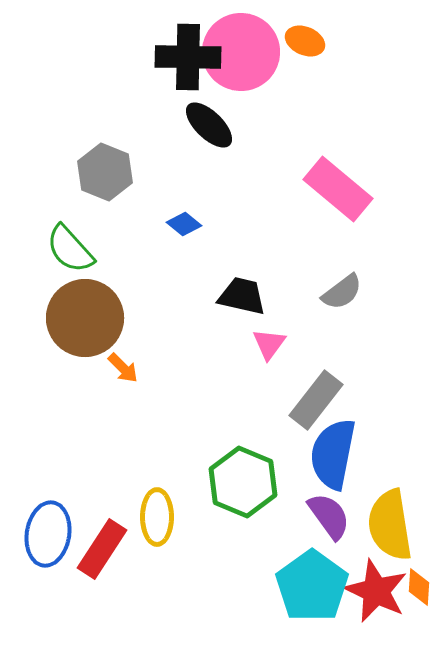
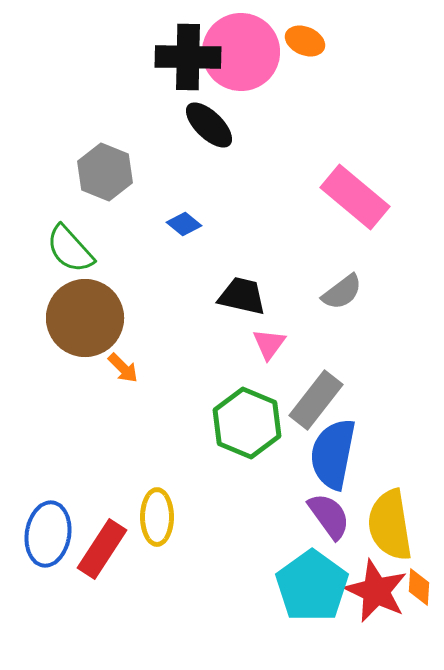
pink rectangle: moved 17 px right, 8 px down
green hexagon: moved 4 px right, 59 px up
